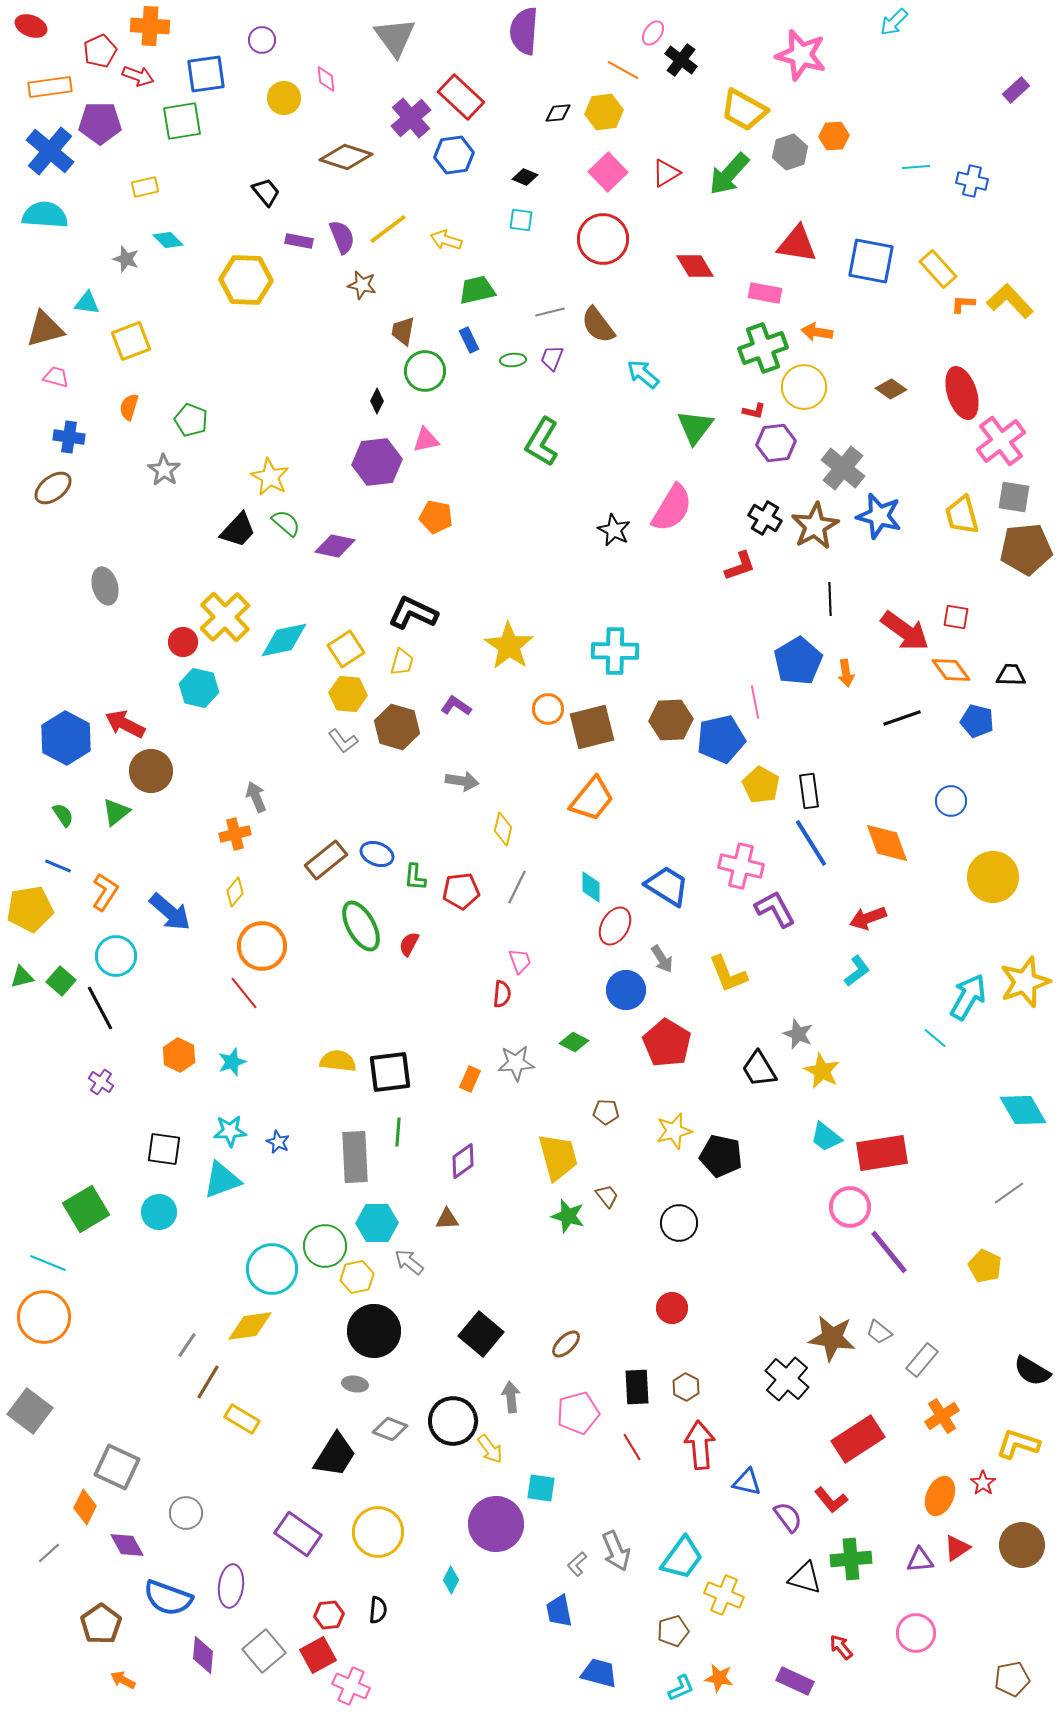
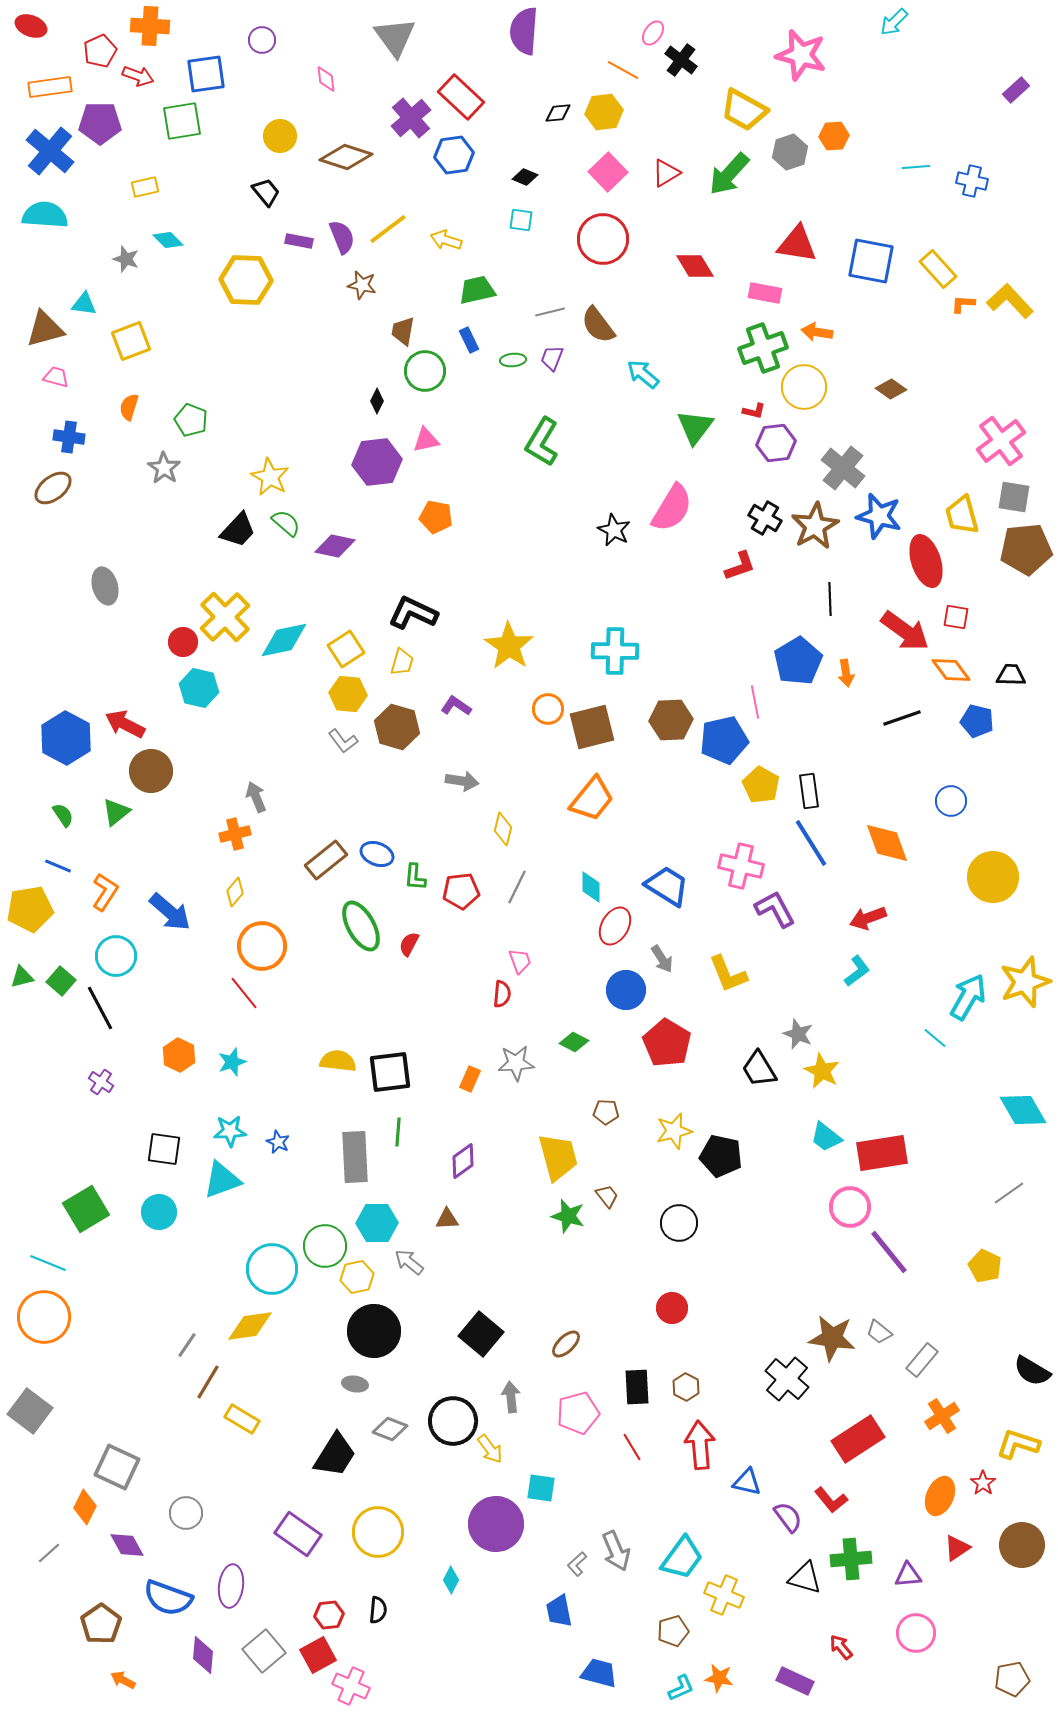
yellow circle at (284, 98): moved 4 px left, 38 px down
cyan triangle at (87, 303): moved 3 px left, 1 px down
red ellipse at (962, 393): moved 36 px left, 168 px down
gray star at (164, 470): moved 2 px up
blue pentagon at (721, 739): moved 3 px right, 1 px down
purple triangle at (920, 1560): moved 12 px left, 15 px down
